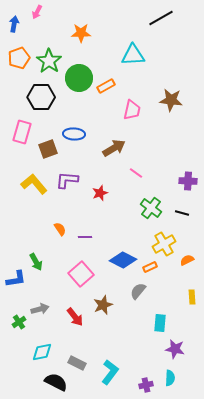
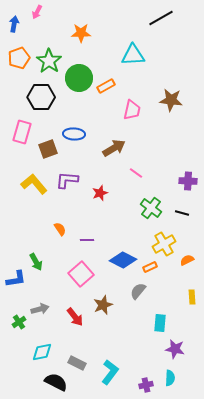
purple line at (85, 237): moved 2 px right, 3 px down
